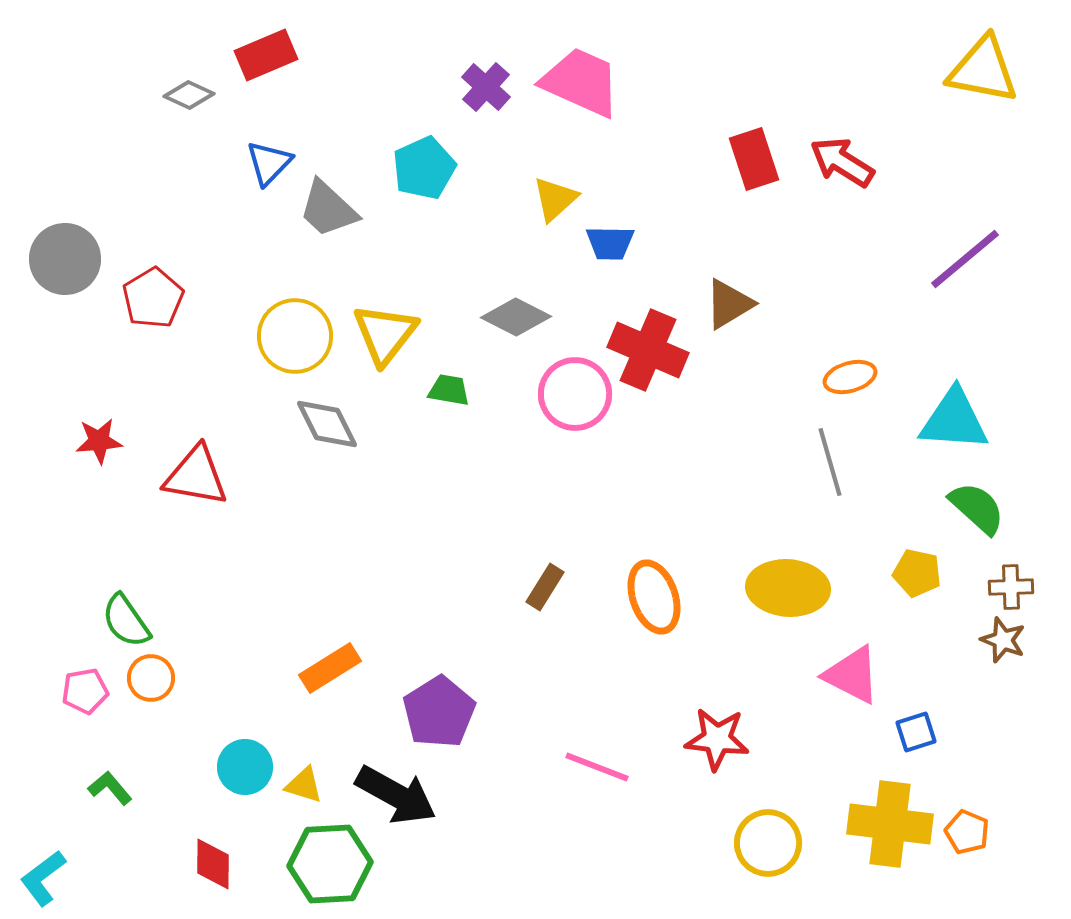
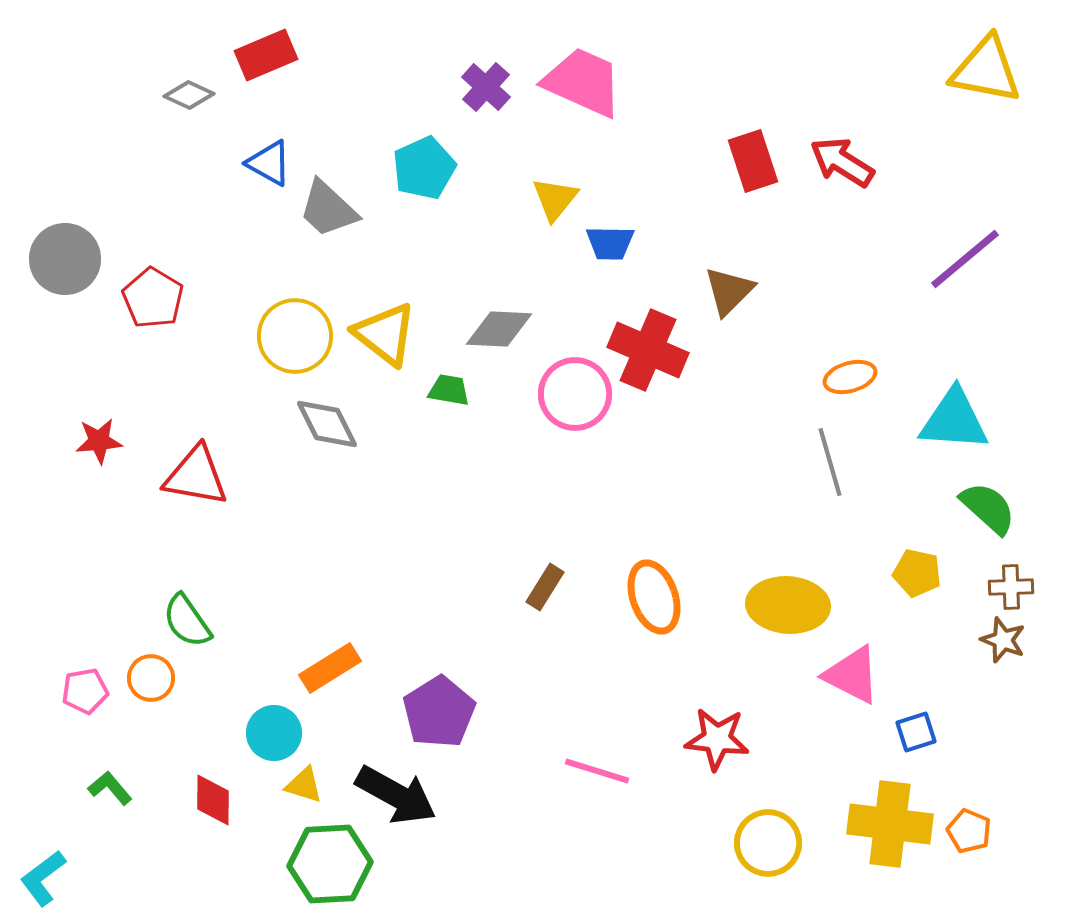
yellow triangle at (983, 70): moved 3 px right
pink trapezoid at (581, 82): moved 2 px right
red rectangle at (754, 159): moved 1 px left, 2 px down
blue triangle at (269, 163): rotated 45 degrees counterclockwise
yellow triangle at (555, 199): rotated 9 degrees counterclockwise
red pentagon at (153, 298): rotated 10 degrees counterclockwise
brown triangle at (729, 304): moved 13 px up; rotated 14 degrees counterclockwise
gray diamond at (516, 317): moved 17 px left, 12 px down; rotated 24 degrees counterclockwise
yellow triangle at (385, 334): rotated 30 degrees counterclockwise
green semicircle at (977, 508): moved 11 px right
yellow ellipse at (788, 588): moved 17 px down
green semicircle at (126, 621): moved 61 px right
cyan circle at (245, 767): moved 29 px right, 34 px up
pink line at (597, 767): moved 4 px down; rotated 4 degrees counterclockwise
orange pentagon at (967, 832): moved 2 px right, 1 px up
red diamond at (213, 864): moved 64 px up
